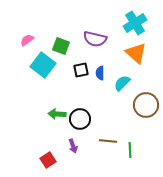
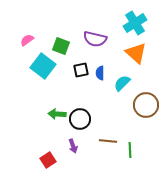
cyan square: moved 1 px down
